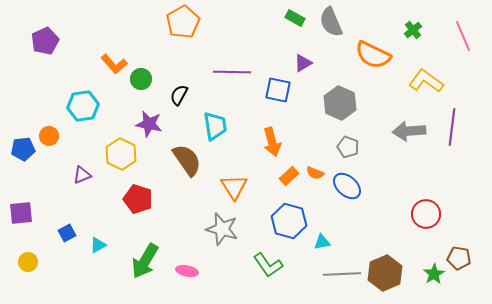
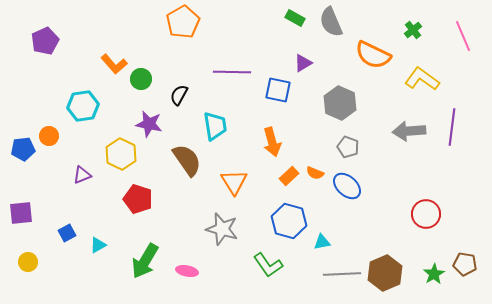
yellow L-shape at (426, 81): moved 4 px left, 2 px up
orange triangle at (234, 187): moved 5 px up
brown pentagon at (459, 258): moved 6 px right, 6 px down
